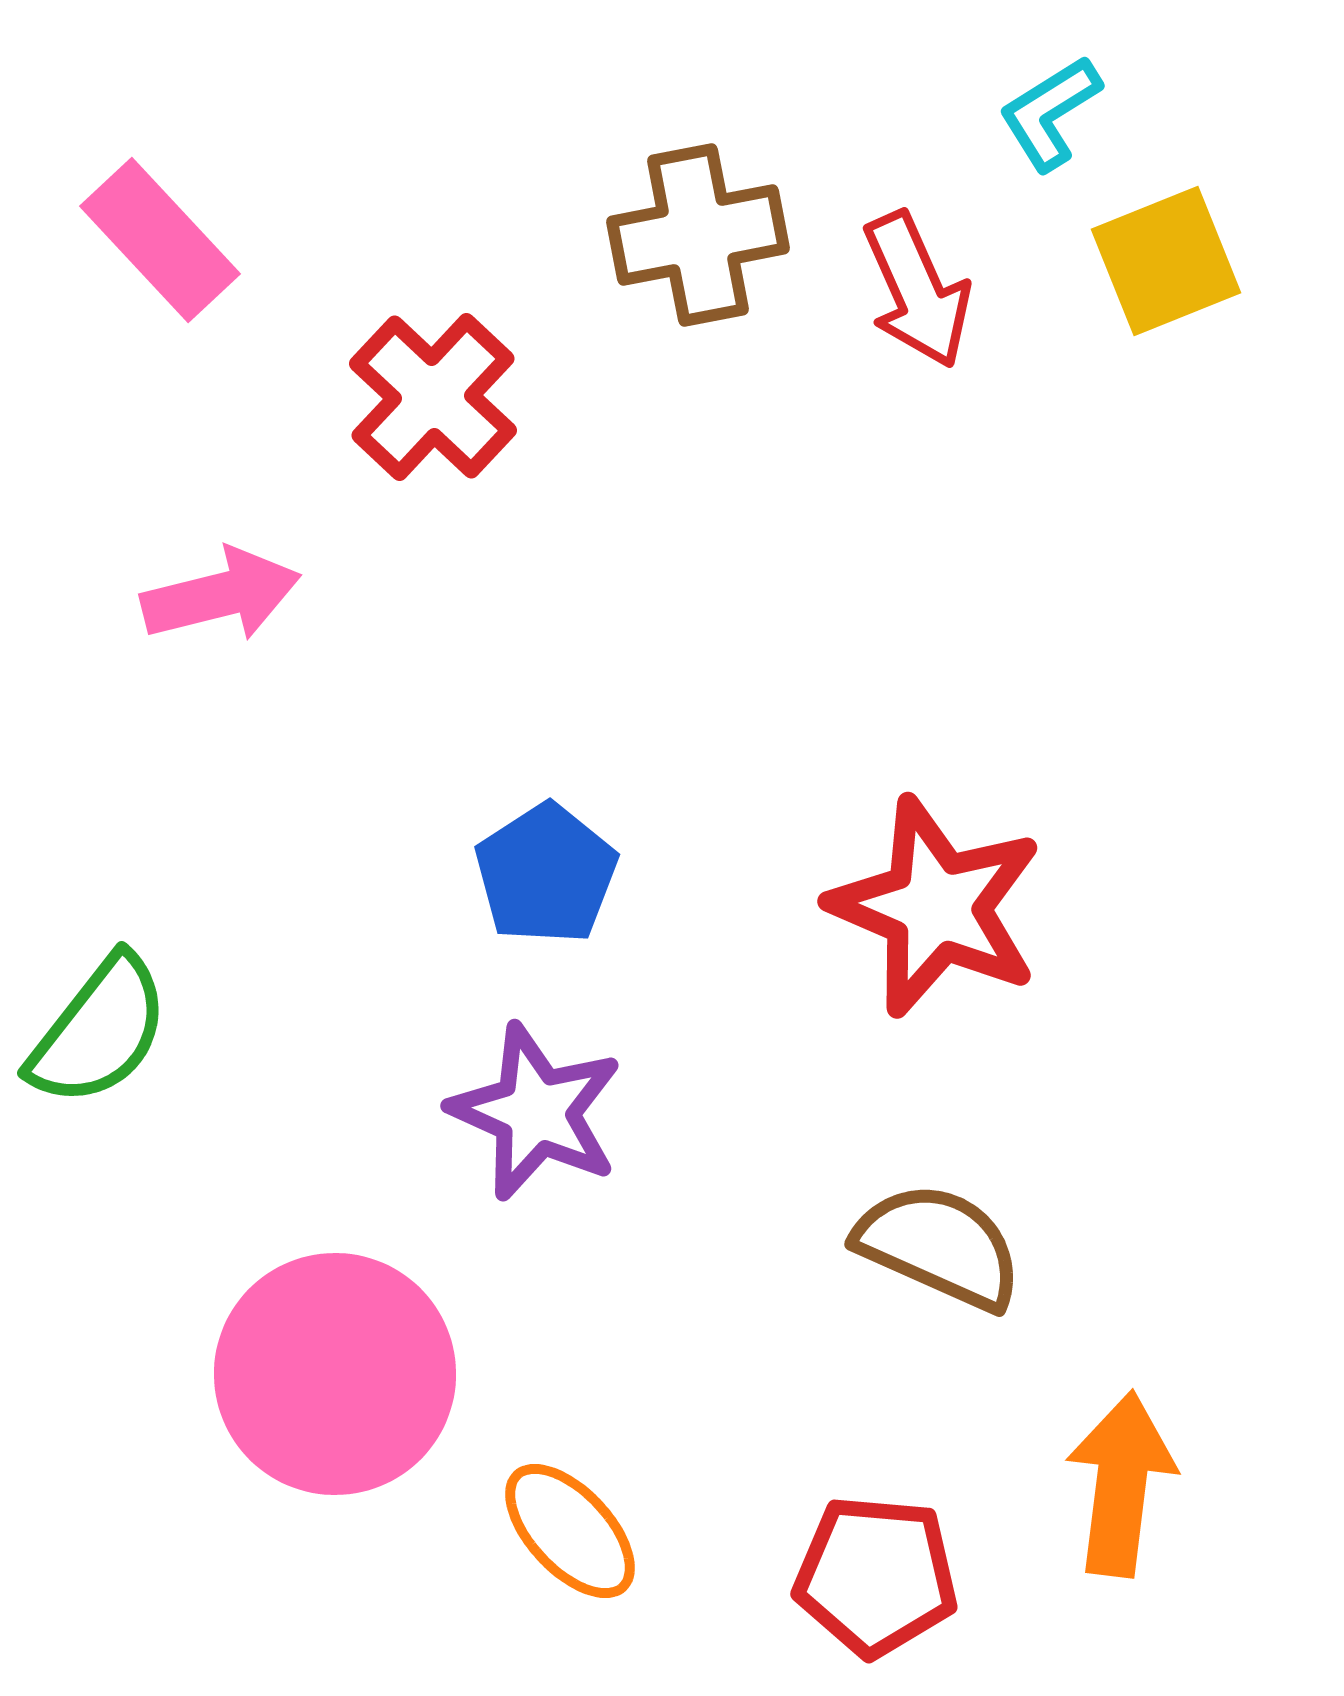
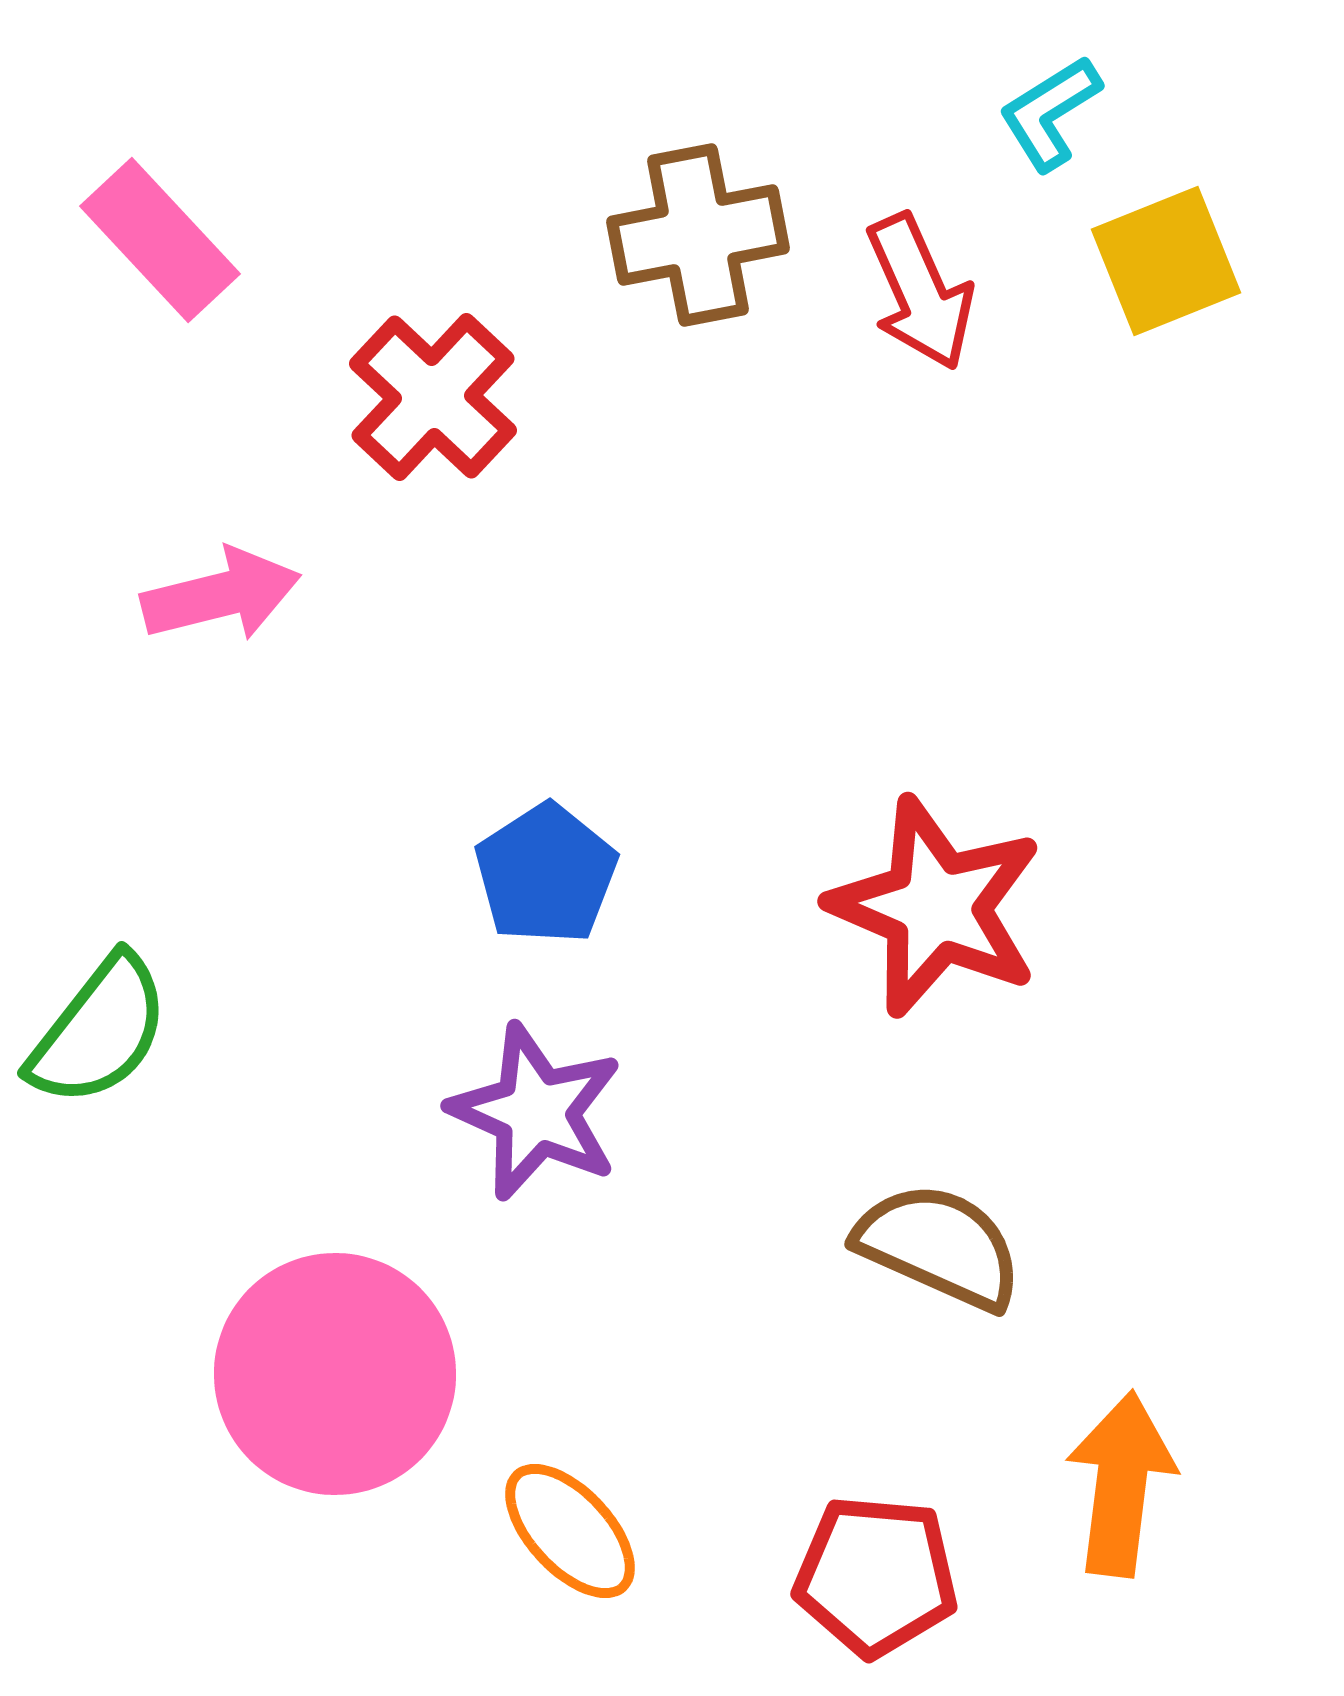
red arrow: moved 3 px right, 2 px down
